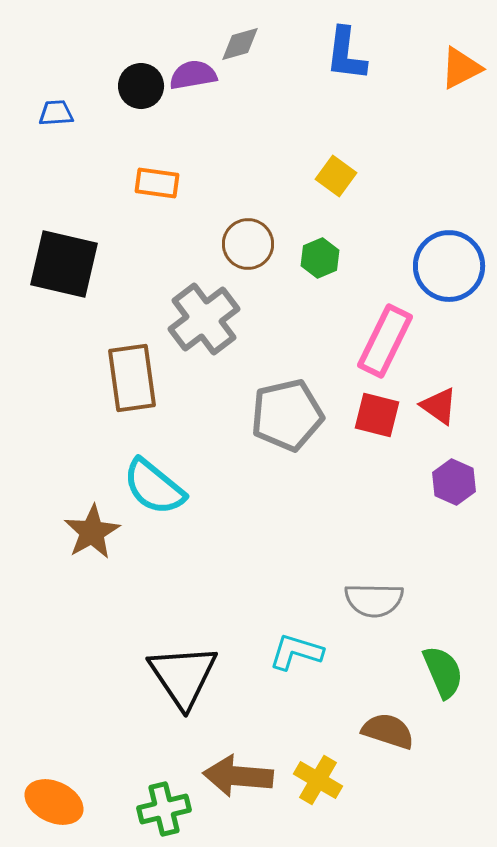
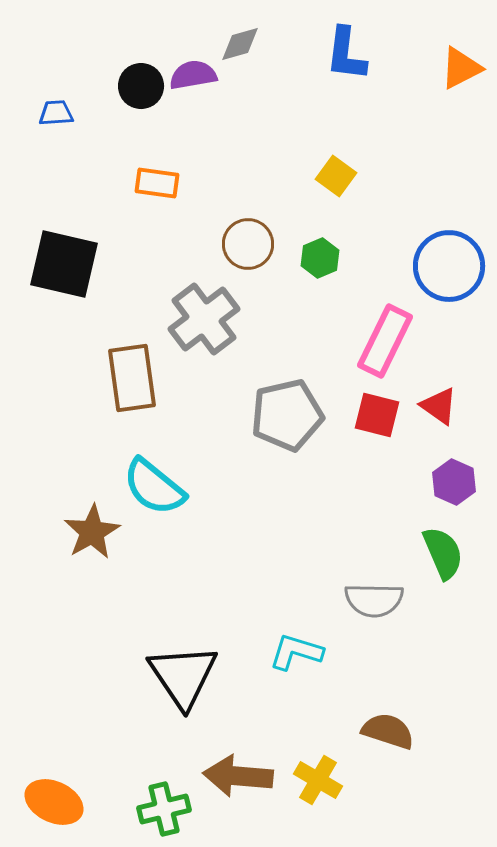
green semicircle: moved 119 px up
